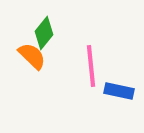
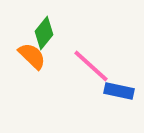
pink line: rotated 42 degrees counterclockwise
